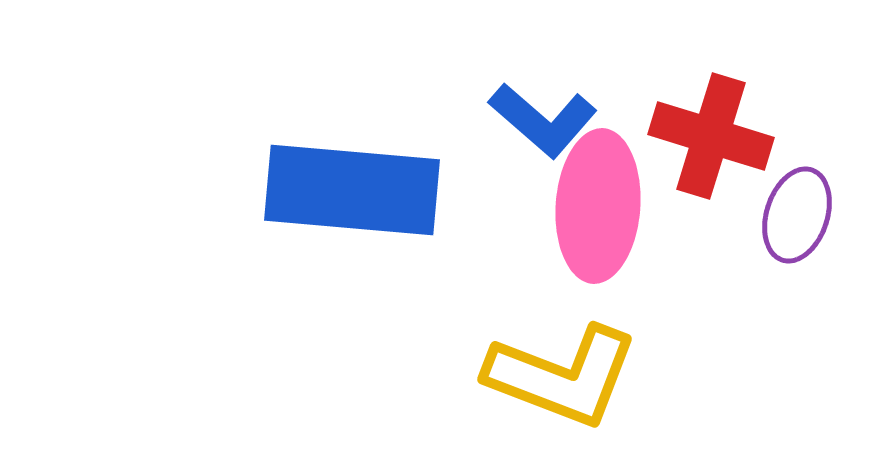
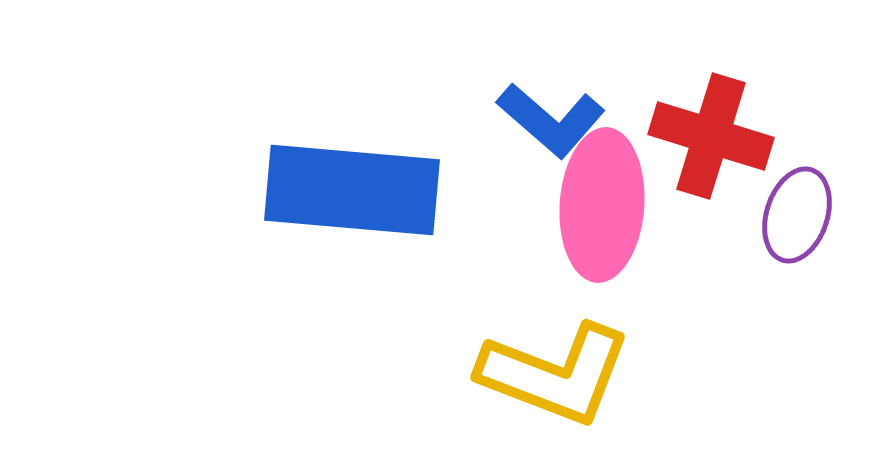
blue L-shape: moved 8 px right
pink ellipse: moved 4 px right, 1 px up
yellow L-shape: moved 7 px left, 2 px up
